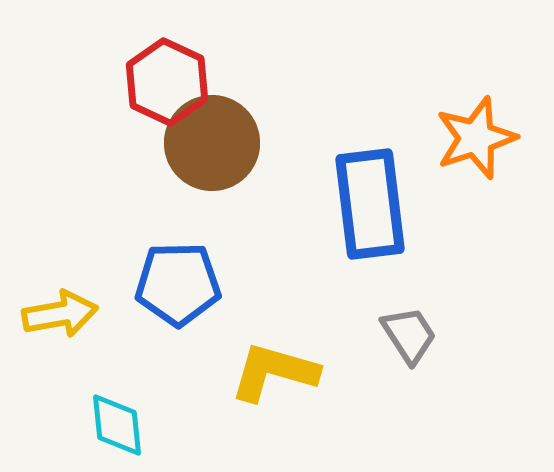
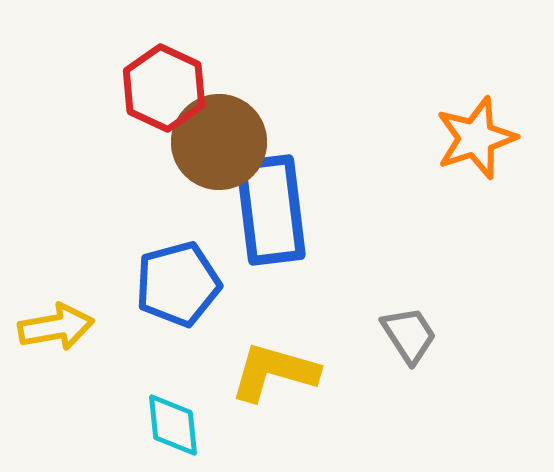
red hexagon: moved 3 px left, 6 px down
brown circle: moved 7 px right, 1 px up
blue rectangle: moved 99 px left, 6 px down
blue pentagon: rotated 14 degrees counterclockwise
yellow arrow: moved 4 px left, 13 px down
cyan diamond: moved 56 px right
